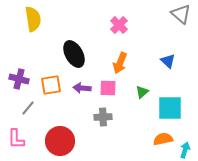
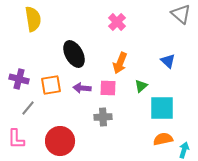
pink cross: moved 2 px left, 3 px up
green triangle: moved 1 px left, 6 px up
cyan square: moved 8 px left
cyan arrow: moved 1 px left
